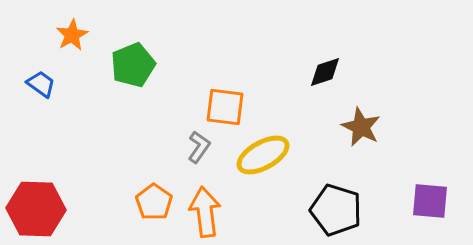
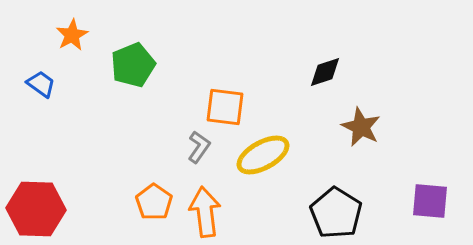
black pentagon: moved 3 px down; rotated 15 degrees clockwise
